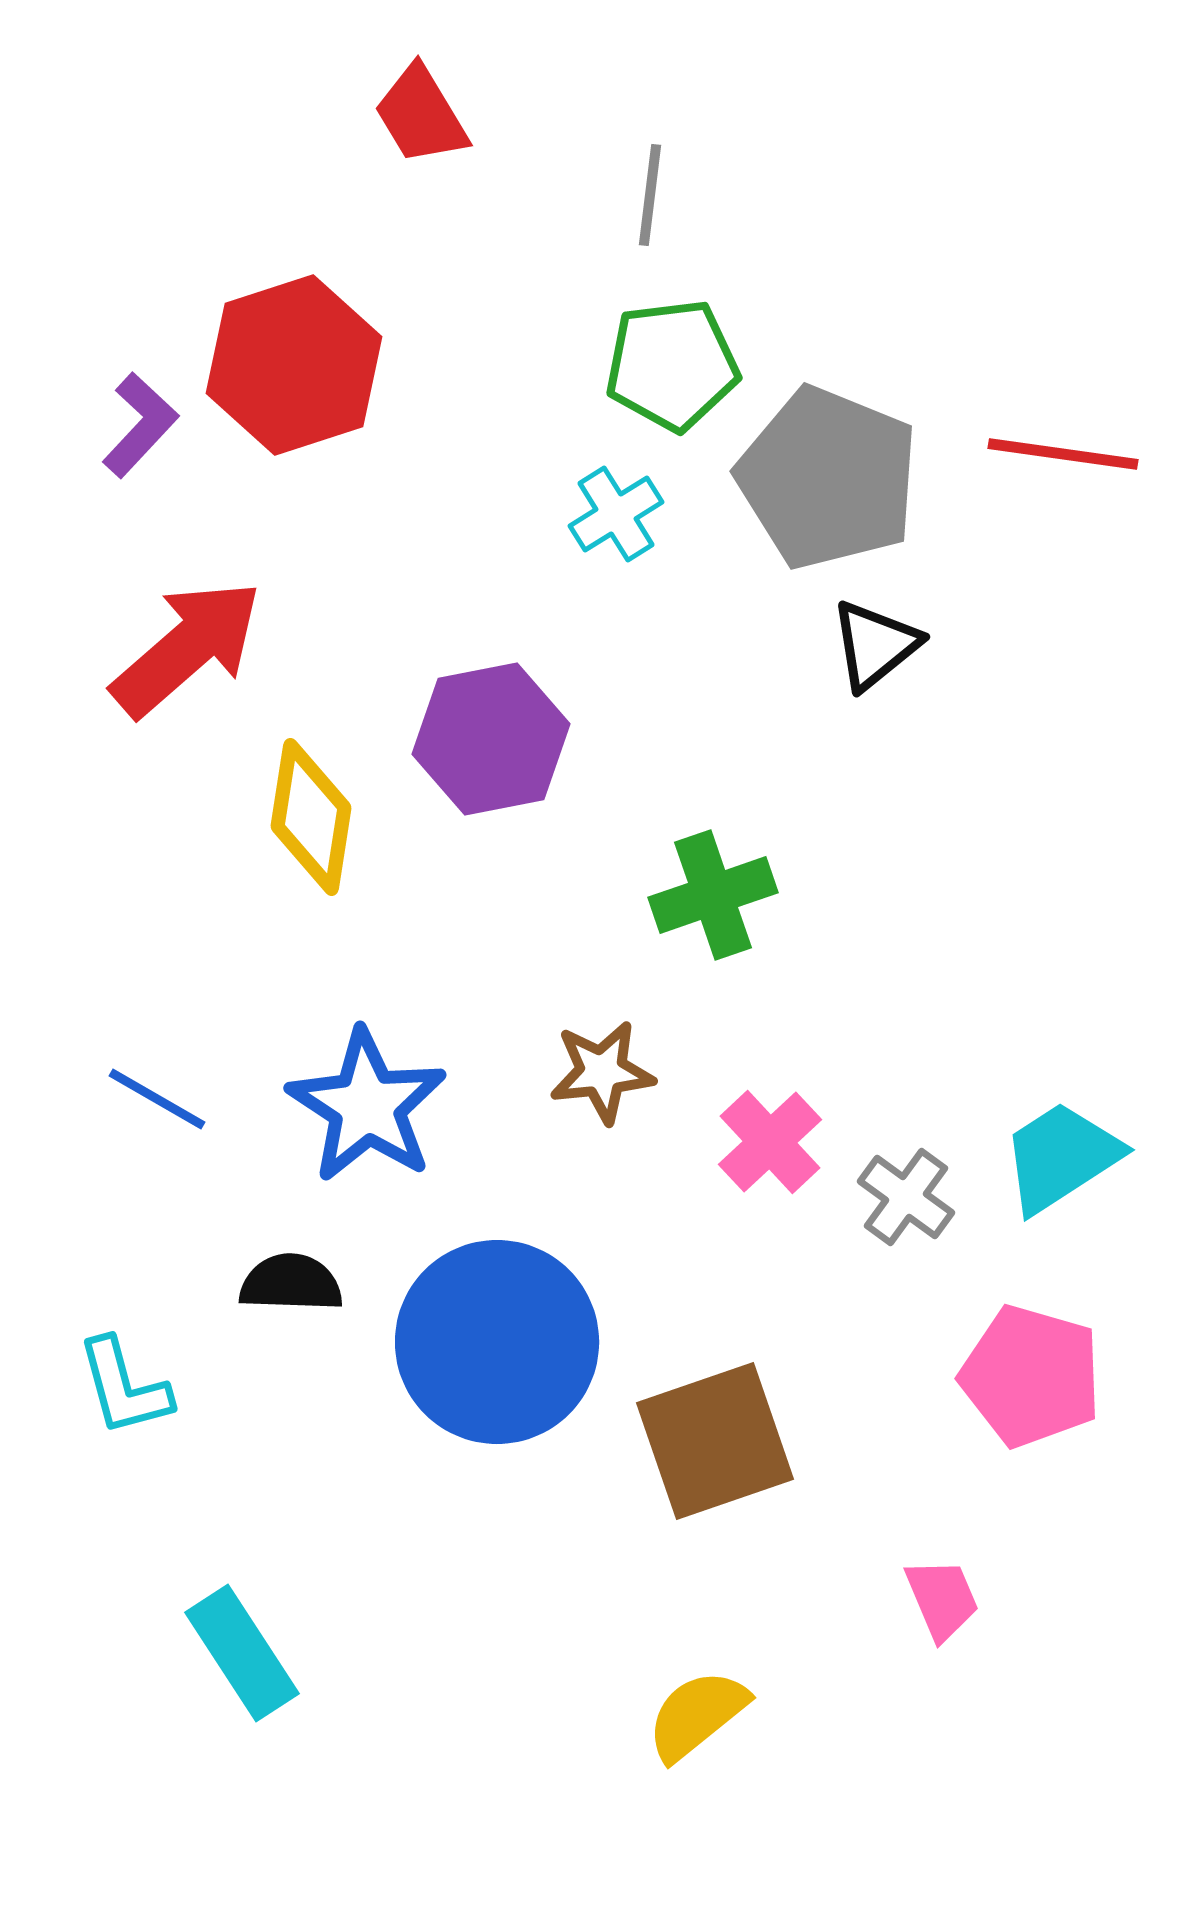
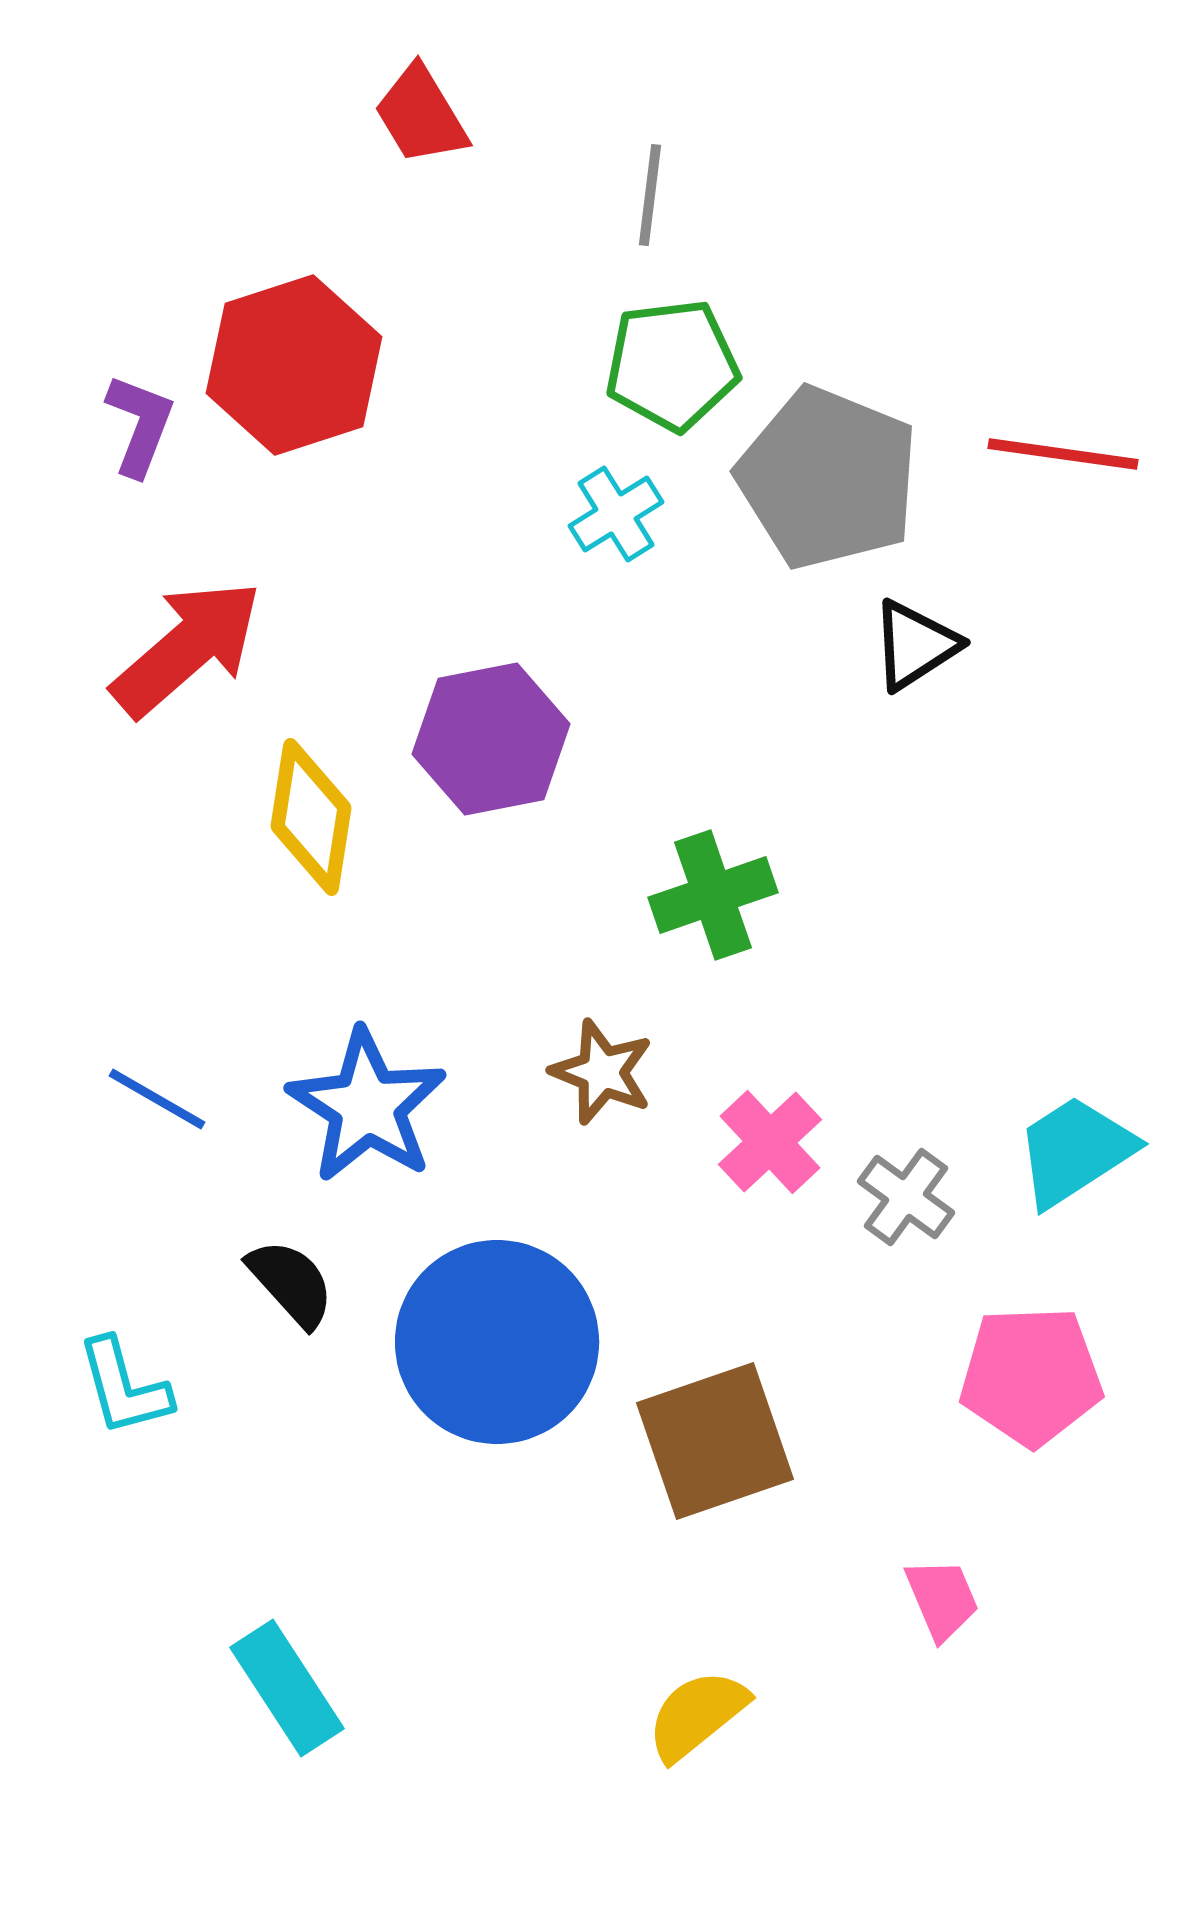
purple L-shape: rotated 22 degrees counterclockwise
black triangle: moved 40 px right; rotated 6 degrees clockwise
brown star: rotated 28 degrees clockwise
cyan trapezoid: moved 14 px right, 6 px up
black semicircle: rotated 46 degrees clockwise
pink pentagon: rotated 18 degrees counterclockwise
cyan rectangle: moved 45 px right, 35 px down
